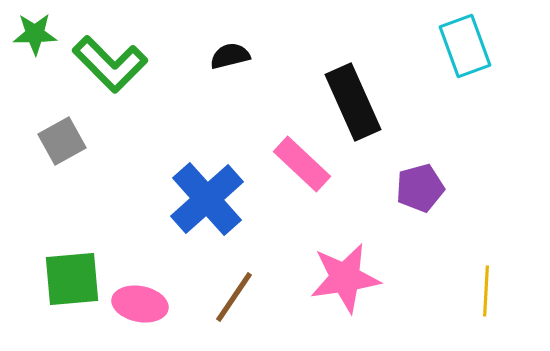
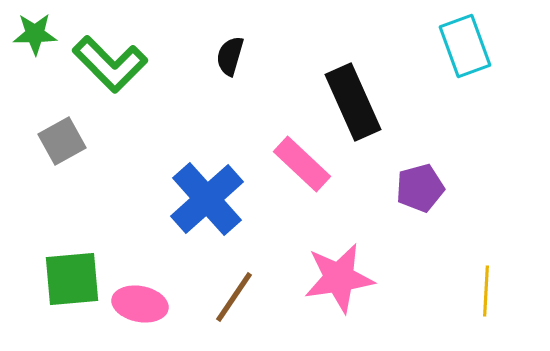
black semicircle: rotated 60 degrees counterclockwise
pink star: moved 6 px left
